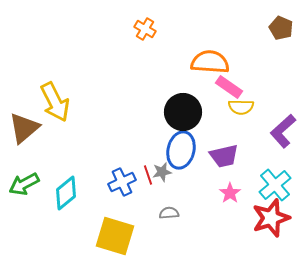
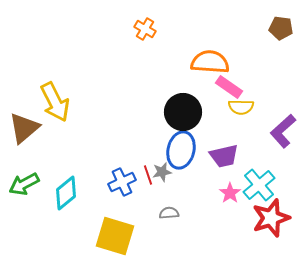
brown pentagon: rotated 15 degrees counterclockwise
cyan cross: moved 16 px left
